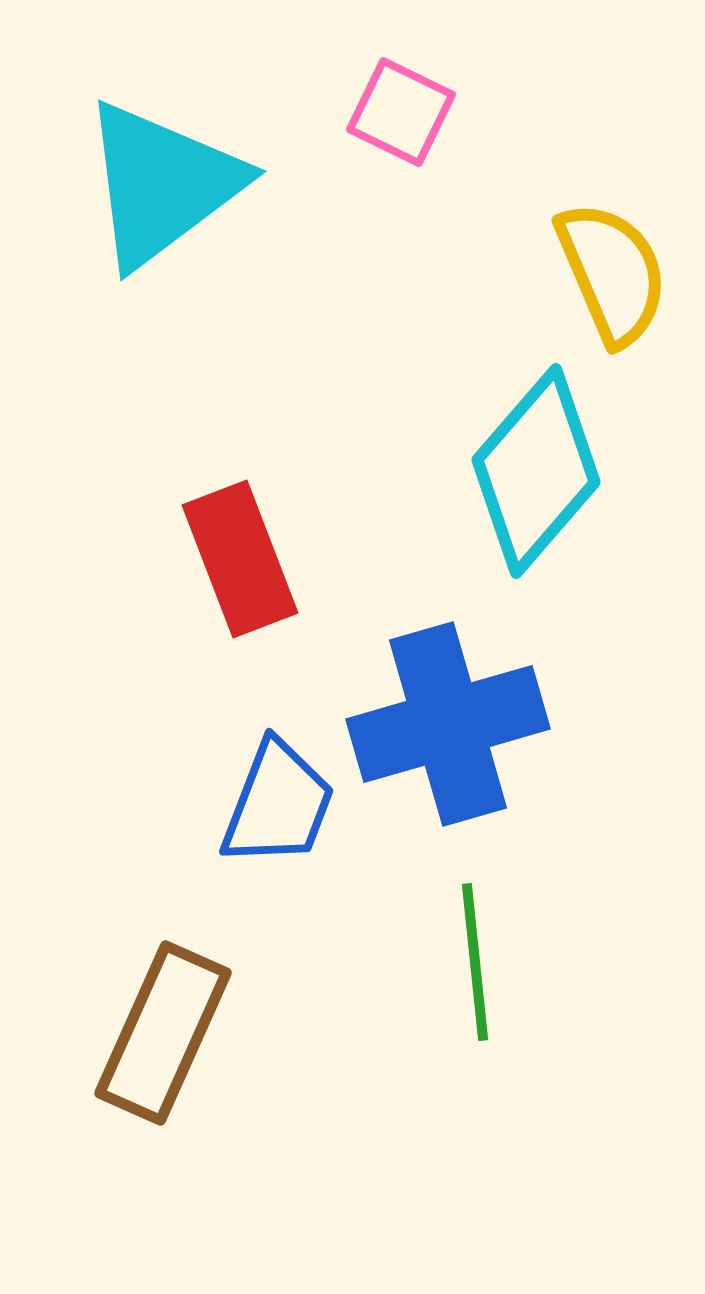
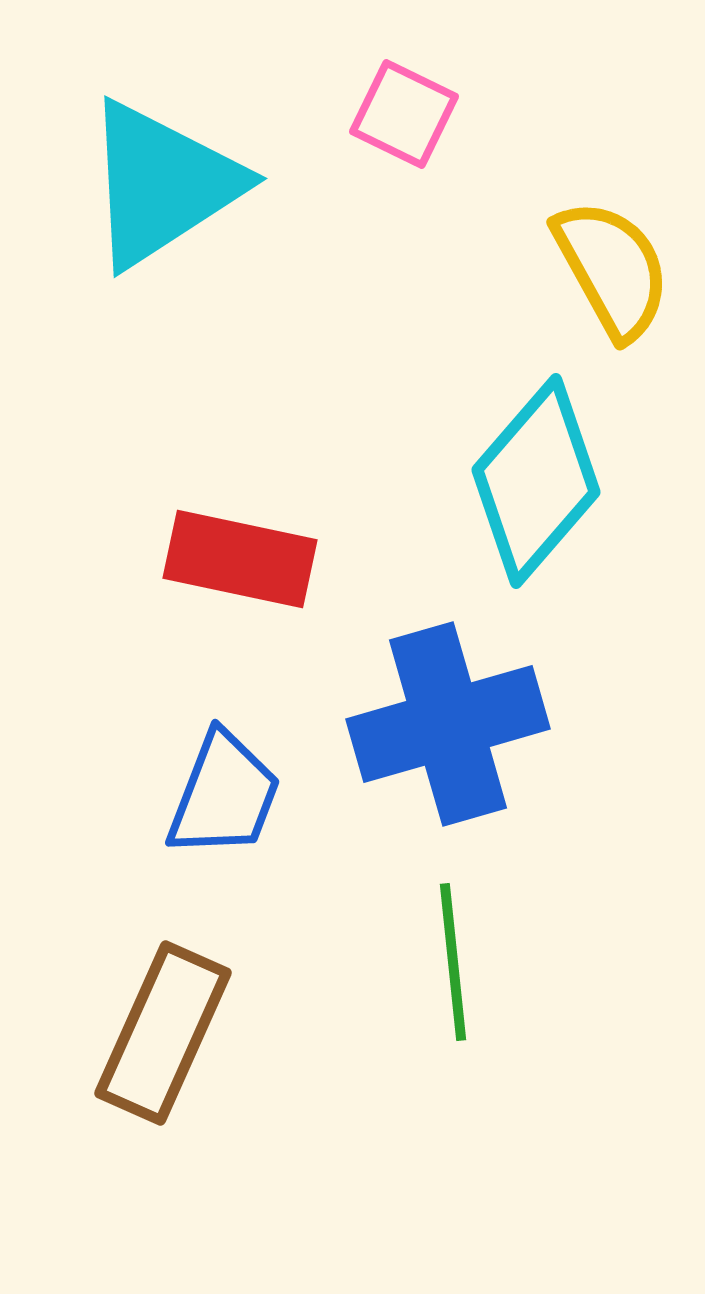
pink square: moved 3 px right, 2 px down
cyan triangle: rotated 4 degrees clockwise
yellow semicircle: moved 4 px up; rotated 6 degrees counterclockwise
cyan diamond: moved 10 px down
red rectangle: rotated 57 degrees counterclockwise
blue trapezoid: moved 54 px left, 9 px up
green line: moved 22 px left
